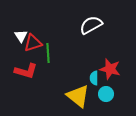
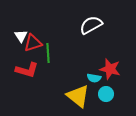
red L-shape: moved 1 px right, 1 px up
cyan semicircle: rotated 80 degrees counterclockwise
